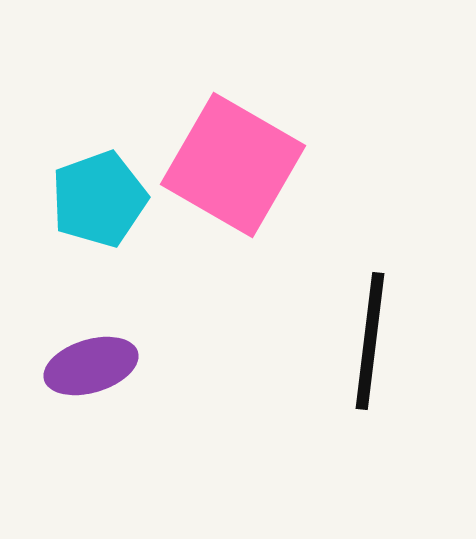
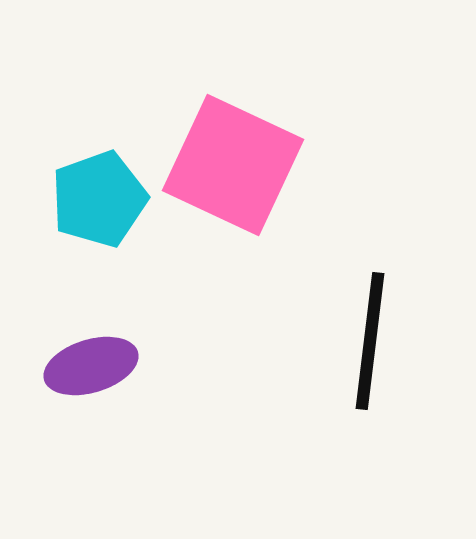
pink square: rotated 5 degrees counterclockwise
